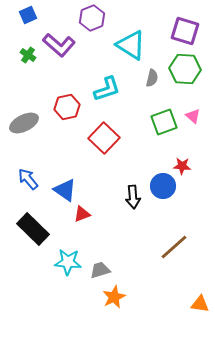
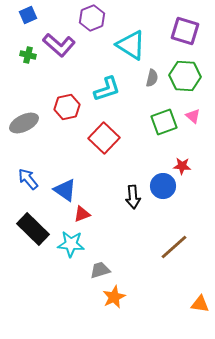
green cross: rotated 21 degrees counterclockwise
green hexagon: moved 7 px down
cyan star: moved 3 px right, 18 px up
